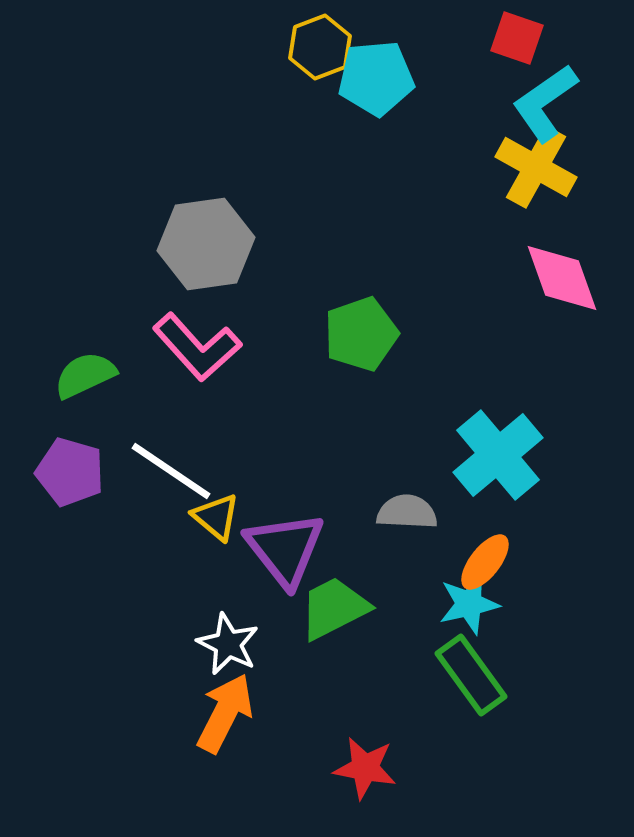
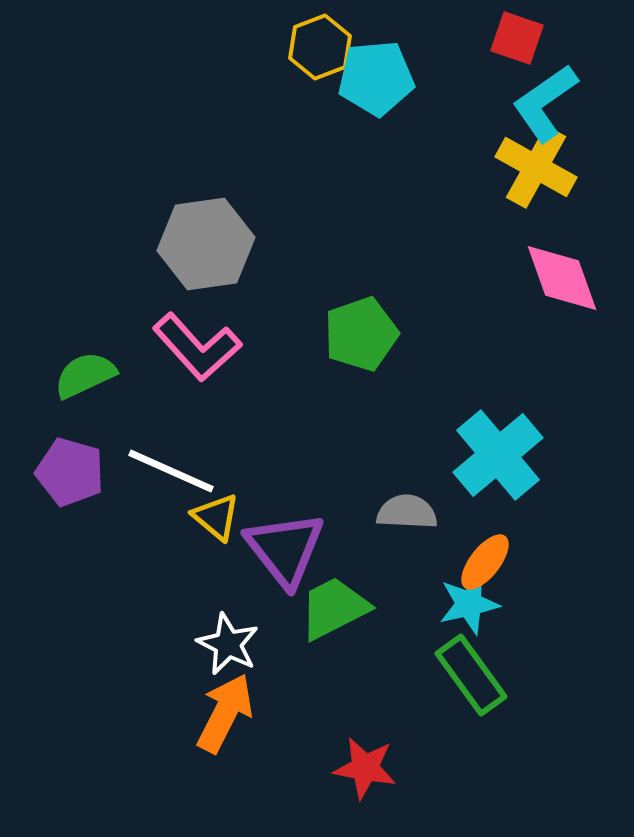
white line: rotated 10 degrees counterclockwise
